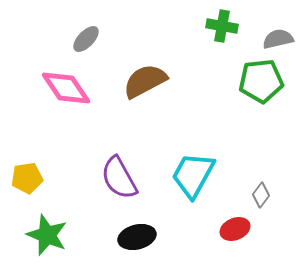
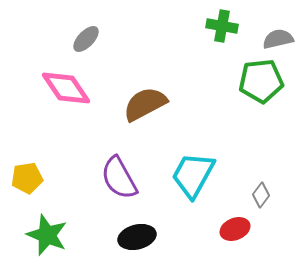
brown semicircle: moved 23 px down
